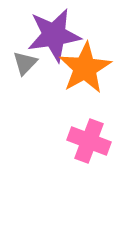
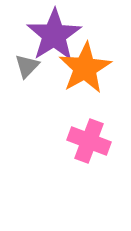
purple star: rotated 24 degrees counterclockwise
gray triangle: moved 2 px right, 3 px down
